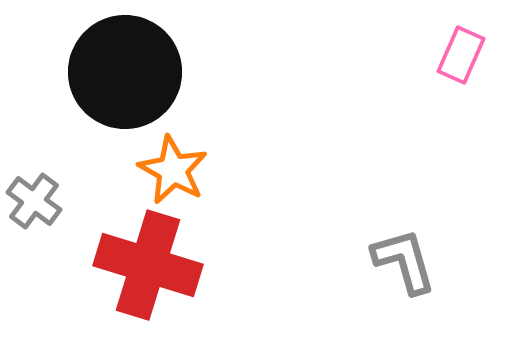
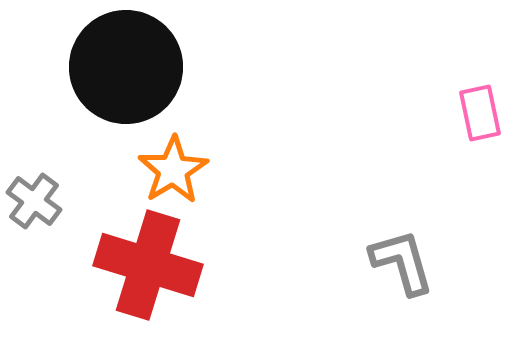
pink rectangle: moved 19 px right, 58 px down; rotated 36 degrees counterclockwise
black circle: moved 1 px right, 5 px up
orange star: rotated 12 degrees clockwise
gray L-shape: moved 2 px left, 1 px down
